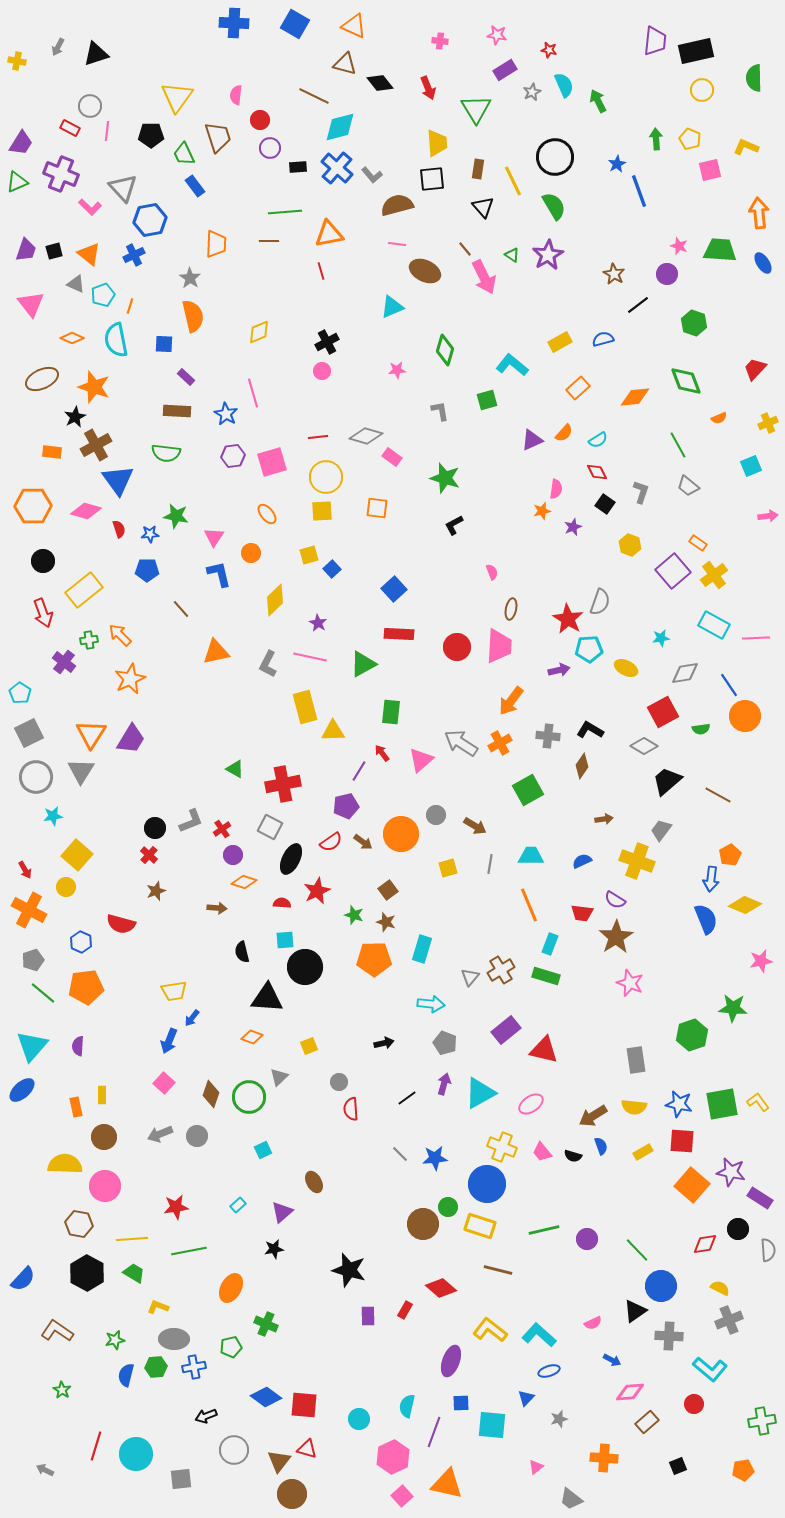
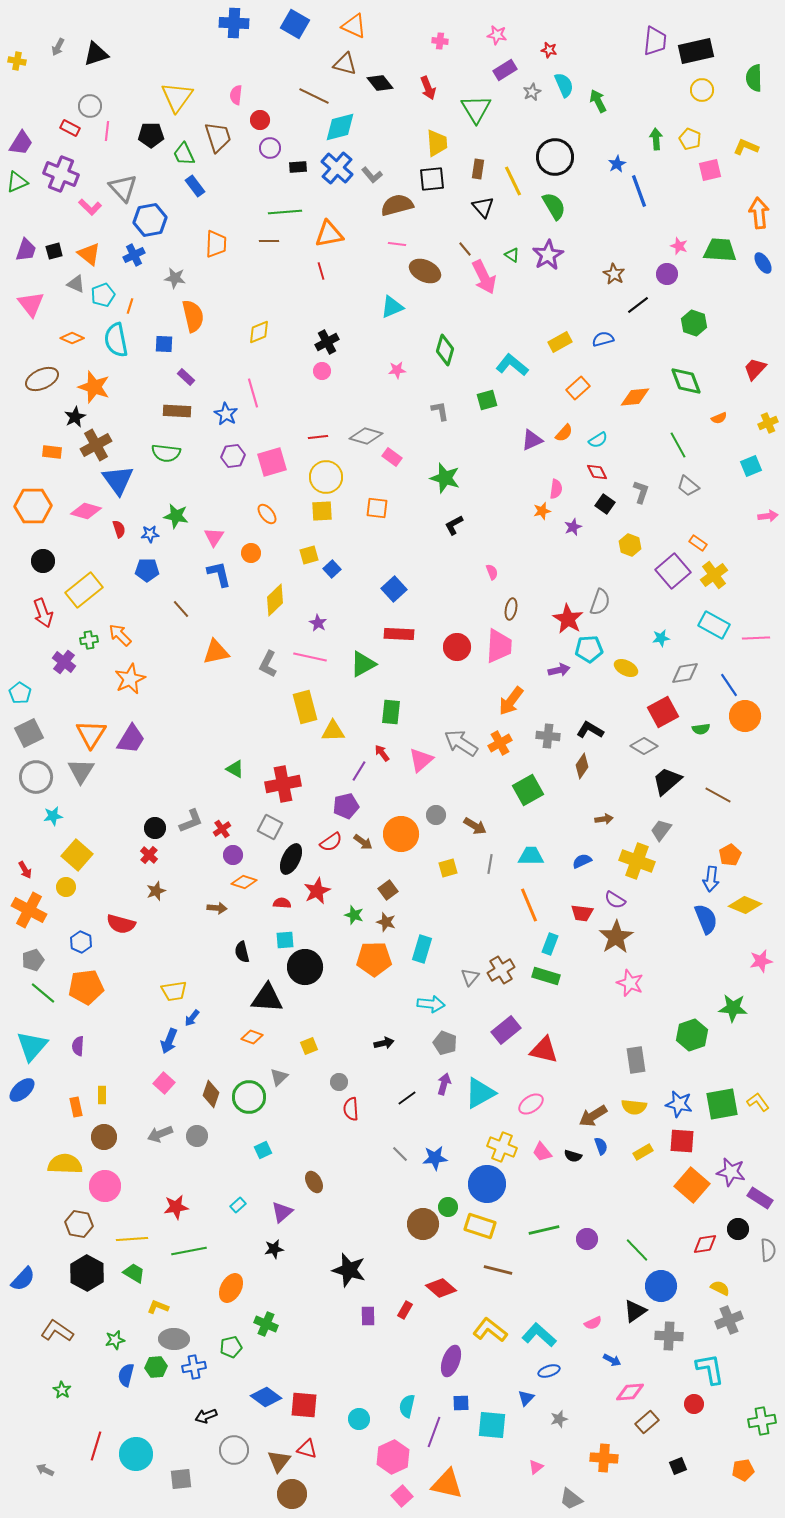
gray star at (190, 278): moved 15 px left; rotated 25 degrees counterclockwise
cyan L-shape at (710, 1369): rotated 140 degrees counterclockwise
